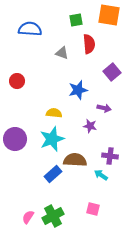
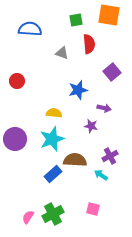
purple star: moved 1 px right
purple cross: rotated 35 degrees counterclockwise
green cross: moved 2 px up
